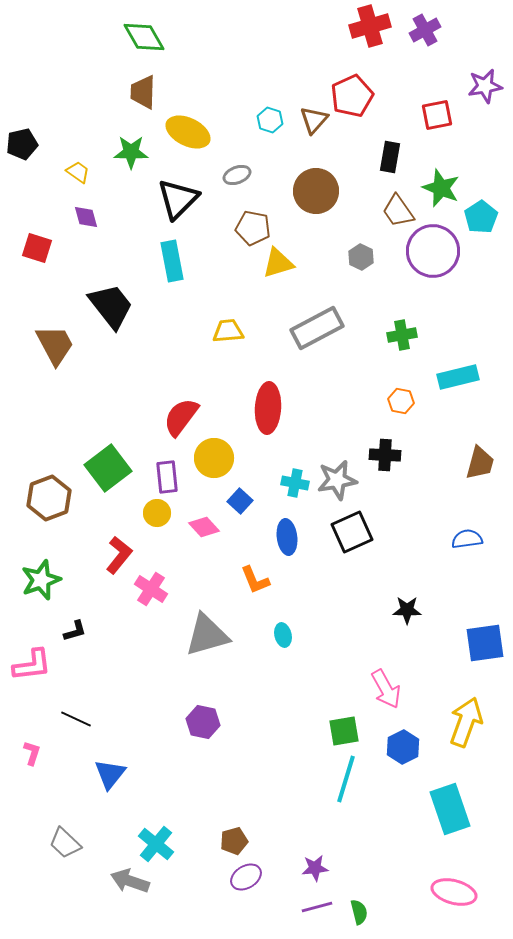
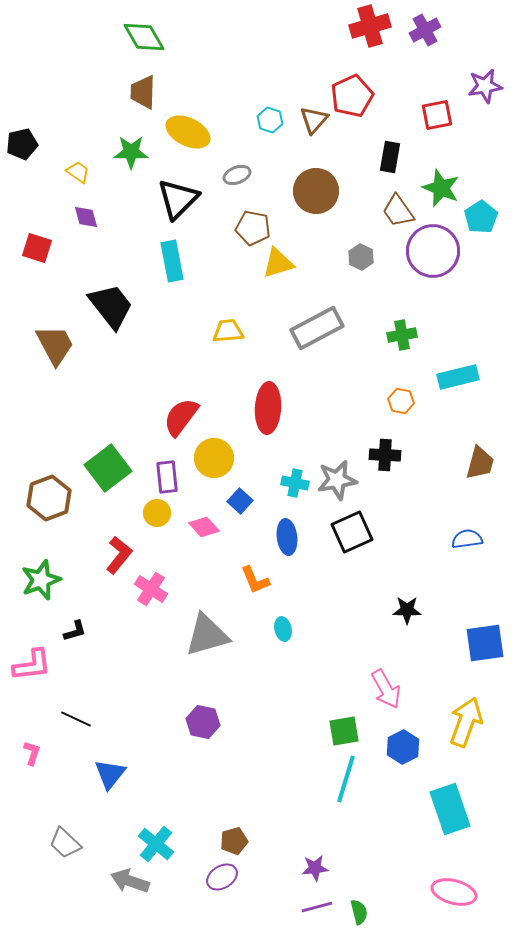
cyan ellipse at (283, 635): moved 6 px up
purple ellipse at (246, 877): moved 24 px left
